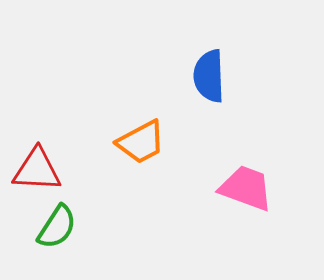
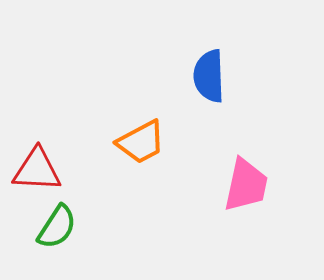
pink trapezoid: moved 3 px up; rotated 82 degrees clockwise
